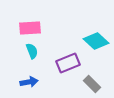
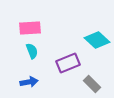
cyan diamond: moved 1 px right, 1 px up
